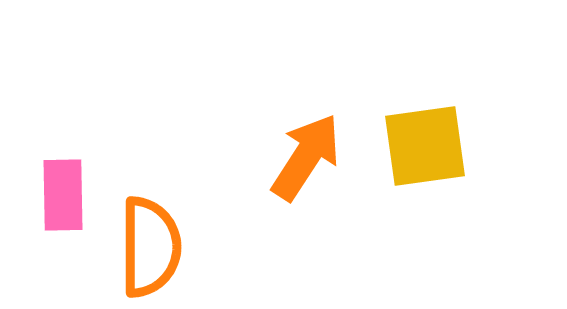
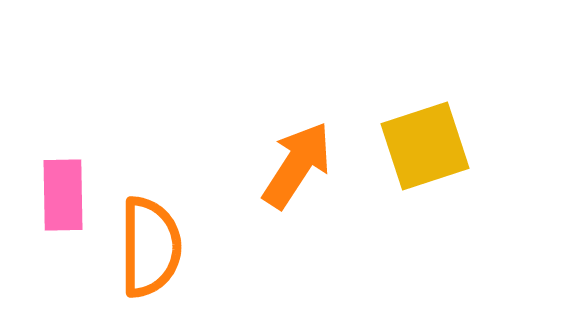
yellow square: rotated 10 degrees counterclockwise
orange arrow: moved 9 px left, 8 px down
